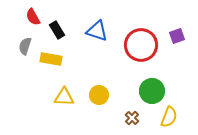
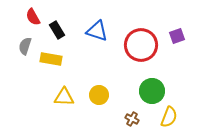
brown cross: moved 1 px down; rotated 16 degrees counterclockwise
